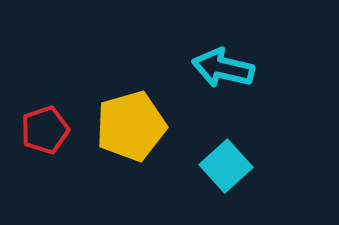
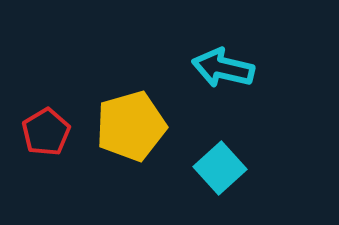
red pentagon: moved 1 px right, 2 px down; rotated 12 degrees counterclockwise
cyan square: moved 6 px left, 2 px down
